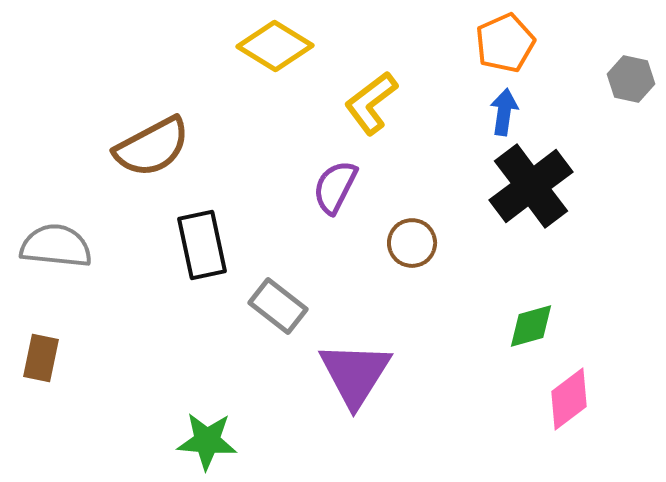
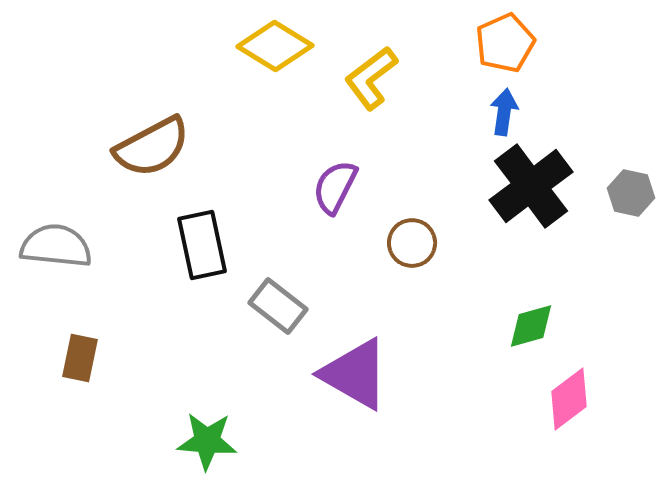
gray hexagon: moved 114 px down
yellow L-shape: moved 25 px up
brown rectangle: moved 39 px right
purple triangle: rotated 32 degrees counterclockwise
